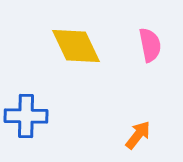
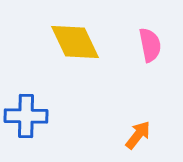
yellow diamond: moved 1 px left, 4 px up
